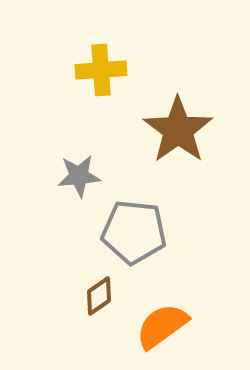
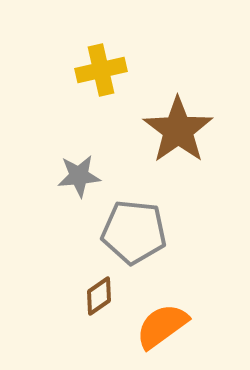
yellow cross: rotated 9 degrees counterclockwise
